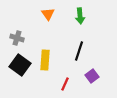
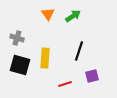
green arrow: moved 7 px left; rotated 119 degrees counterclockwise
yellow rectangle: moved 2 px up
black square: rotated 20 degrees counterclockwise
purple square: rotated 24 degrees clockwise
red line: rotated 48 degrees clockwise
